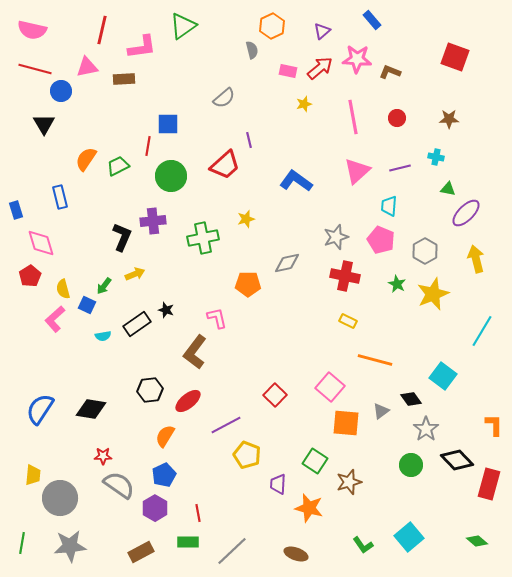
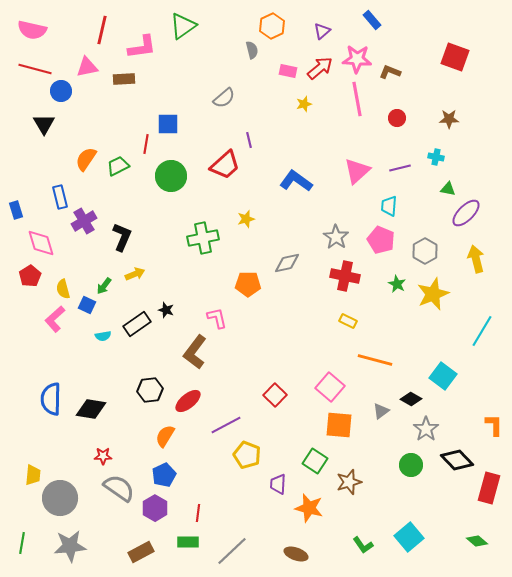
pink line at (353, 117): moved 4 px right, 18 px up
red line at (148, 146): moved 2 px left, 2 px up
purple cross at (153, 221): moved 69 px left; rotated 25 degrees counterclockwise
gray star at (336, 237): rotated 20 degrees counterclockwise
black diamond at (411, 399): rotated 25 degrees counterclockwise
blue semicircle at (40, 409): moved 11 px right, 10 px up; rotated 32 degrees counterclockwise
orange square at (346, 423): moved 7 px left, 2 px down
red rectangle at (489, 484): moved 4 px down
gray semicircle at (119, 485): moved 3 px down
red line at (198, 513): rotated 18 degrees clockwise
